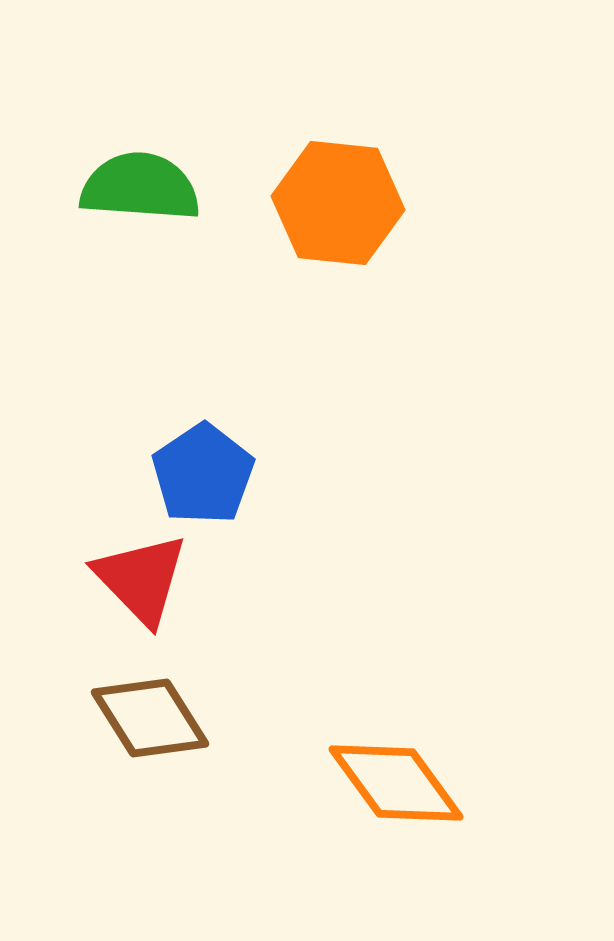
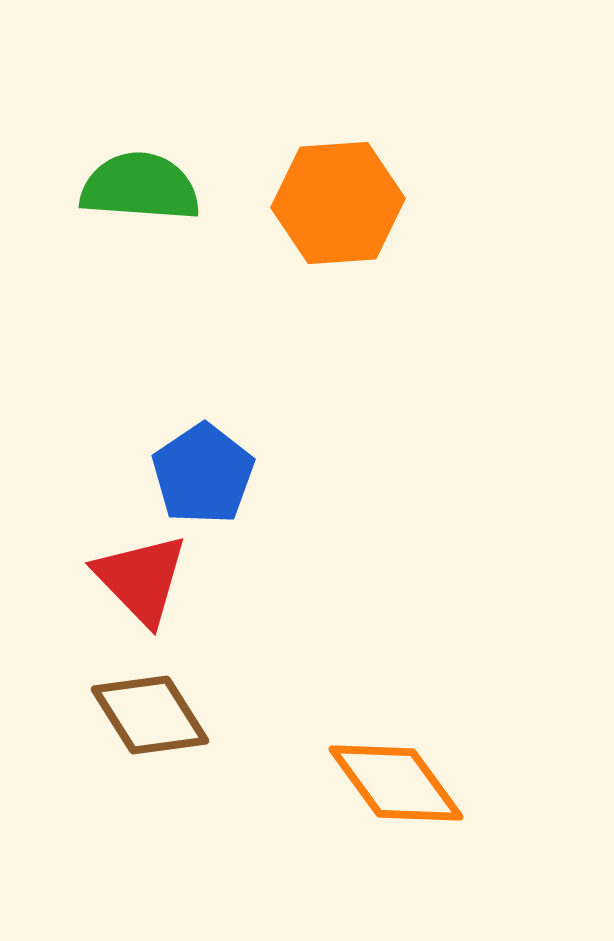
orange hexagon: rotated 10 degrees counterclockwise
brown diamond: moved 3 px up
